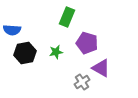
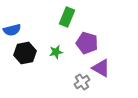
blue semicircle: rotated 18 degrees counterclockwise
